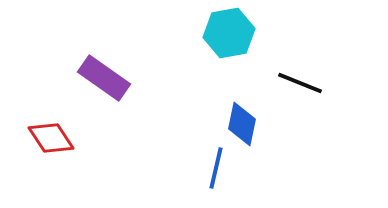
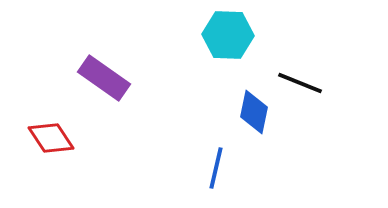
cyan hexagon: moved 1 px left, 2 px down; rotated 12 degrees clockwise
blue diamond: moved 12 px right, 12 px up
